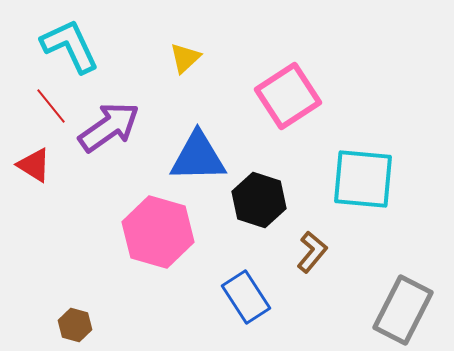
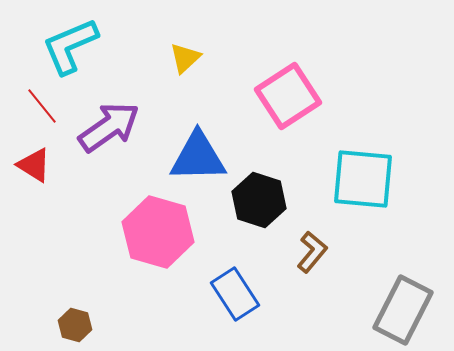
cyan L-shape: rotated 88 degrees counterclockwise
red line: moved 9 px left
blue rectangle: moved 11 px left, 3 px up
